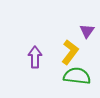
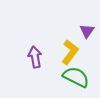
purple arrow: rotated 10 degrees counterclockwise
green semicircle: moved 1 px left, 1 px down; rotated 20 degrees clockwise
